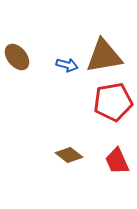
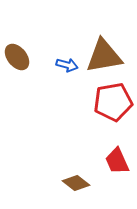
brown diamond: moved 7 px right, 28 px down
